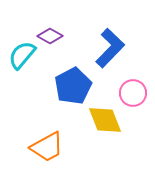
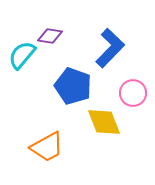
purple diamond: rotated 20 degrees counterclockwise
blue pentagon: rotated 24 degrees counterclockwise
yellow diamond: moved 1 px left, 2 px down
